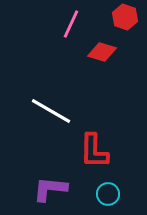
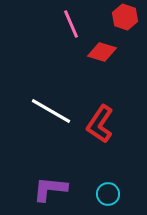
pink line: rotated 48 degrees counterclockwise
red L-shape: moved 6 px right, 27 px up; rotated 33 degrees clockwise
